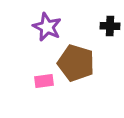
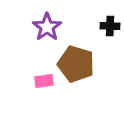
purple star: rotated 12 degrees clockwise
brown pentagon: moved 1 px down
